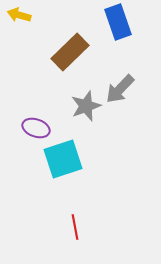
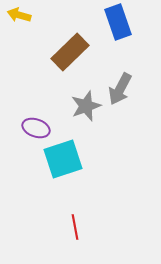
gray arrow: rotated 16 degrees counterclockwise
